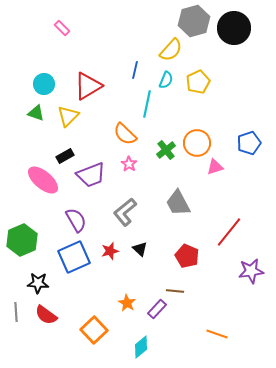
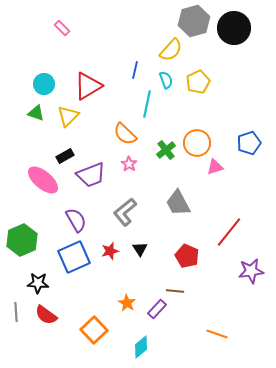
cyan semicircle: rotated 42 degrees counterclockwise
black triangle: rotated 14 degrees clockwise
